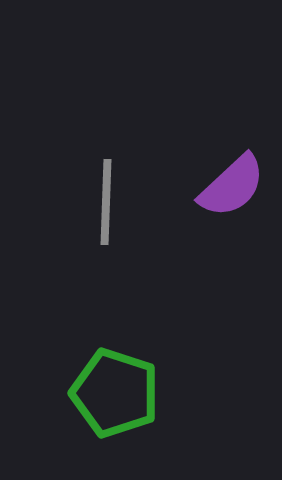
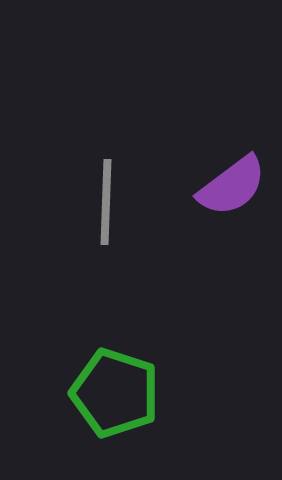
purple semicircle: rotated 6 degrees clockwise
